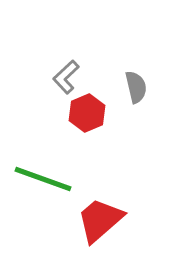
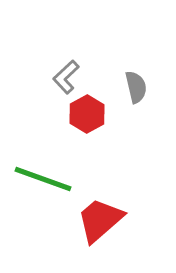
red hexagon: moved 1 px down; rotated 6 degrees counterclockwise
